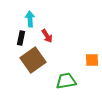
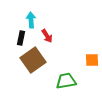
cyan arrow: moved 1 px right, 1 px down
